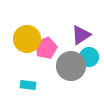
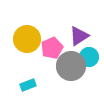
purple triangle: moved 2 px left, 1 px down
pink pentagon: moved 6 px right
cyan rectangle: rotated 28 degrees counterclockwise
